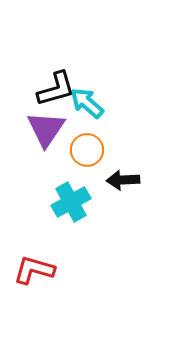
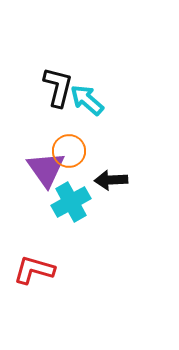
black L-shape: moved 2 px right, 2 px up; rotated 60 degrees counterclockwise
cyan arrow: moved 3 px up
purple triangle: moved 40 px down; rotated 9 degrees counterclockwise
orange circle: moved 18 px left, 1 px down
black arrow: moved 12 px left
